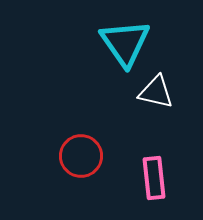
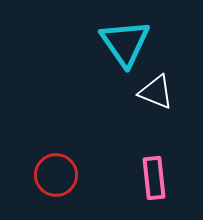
white triangle: rotated 9 degrees clockwise
red circle: moved 25 px left, 19 px down
